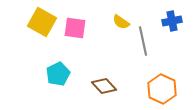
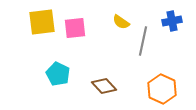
yellow square: rotated 36 degrees counterclockwise
pink square: rotated 15 degrees counterclockwise
gray line: rotated 24 degrees clockwise
cyan pentagon: rotated 20 degrees counterclockwise
